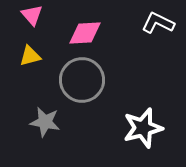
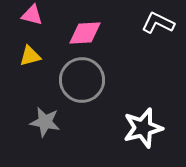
pink triangle: rotated 35 degrees counterclockwise
